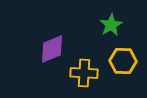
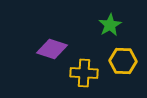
green star: moved 1 px left
purple diamond: rotated 40 degrees clockwise
